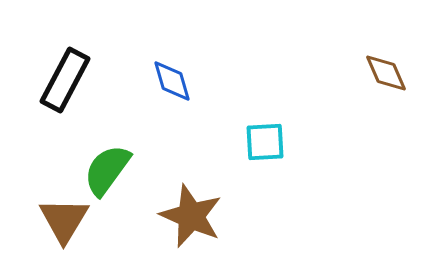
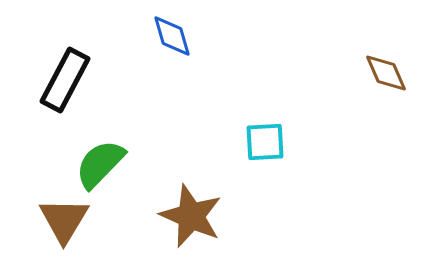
blue diamond: moved 45 px up
green semicircle: moved 7 px left, 6 px up; rotated 8 degrees clockwise
